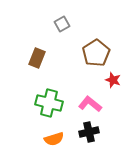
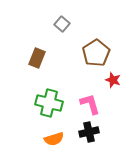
gray square: rotated 21 degrees counterclockwise
pink L-shape: rotated 35 degrees clockwise
